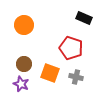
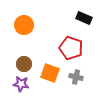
purple star: rotated 14 degrees counterclockwise
